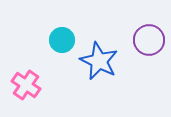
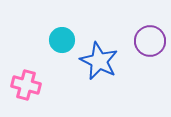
purple circle: moved 1 px right, 1 px down
pink cross: rotated 20 degrees counterclockwise
